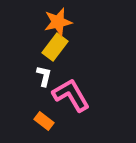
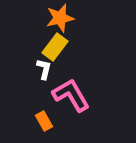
orange star: moved 2 px right, 4 px up
white L-shape: moved 7 px up
orange rectangle: rotated 24 degrees clockwise
